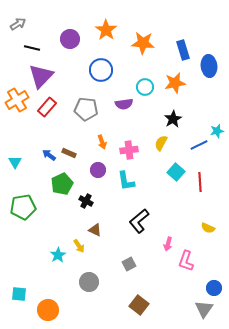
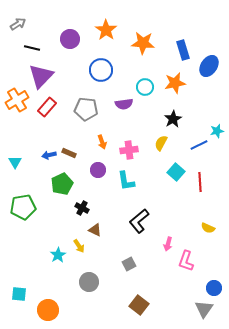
blue ellipse at (209, 66): rotated 40 degrees clockwise
blue arrow at (49, 155): rotated 48 degrees counterclockwise
black cross at (86, 201): moved 4 px left, 7 px down
